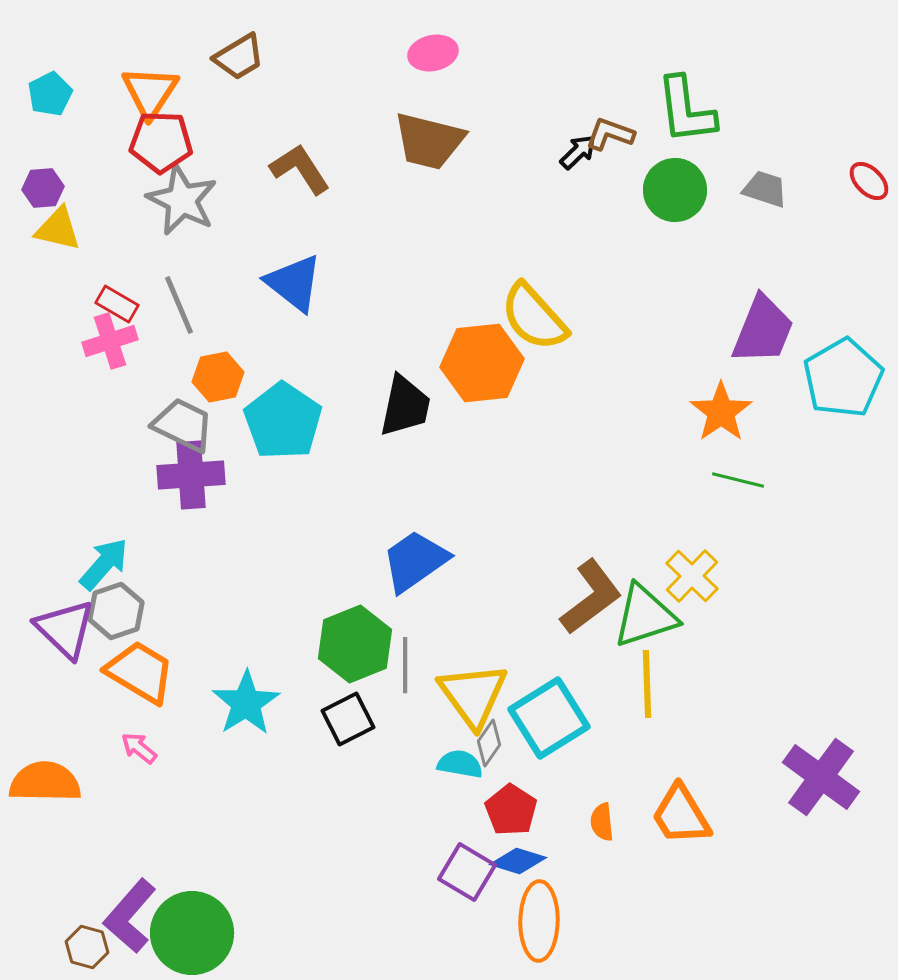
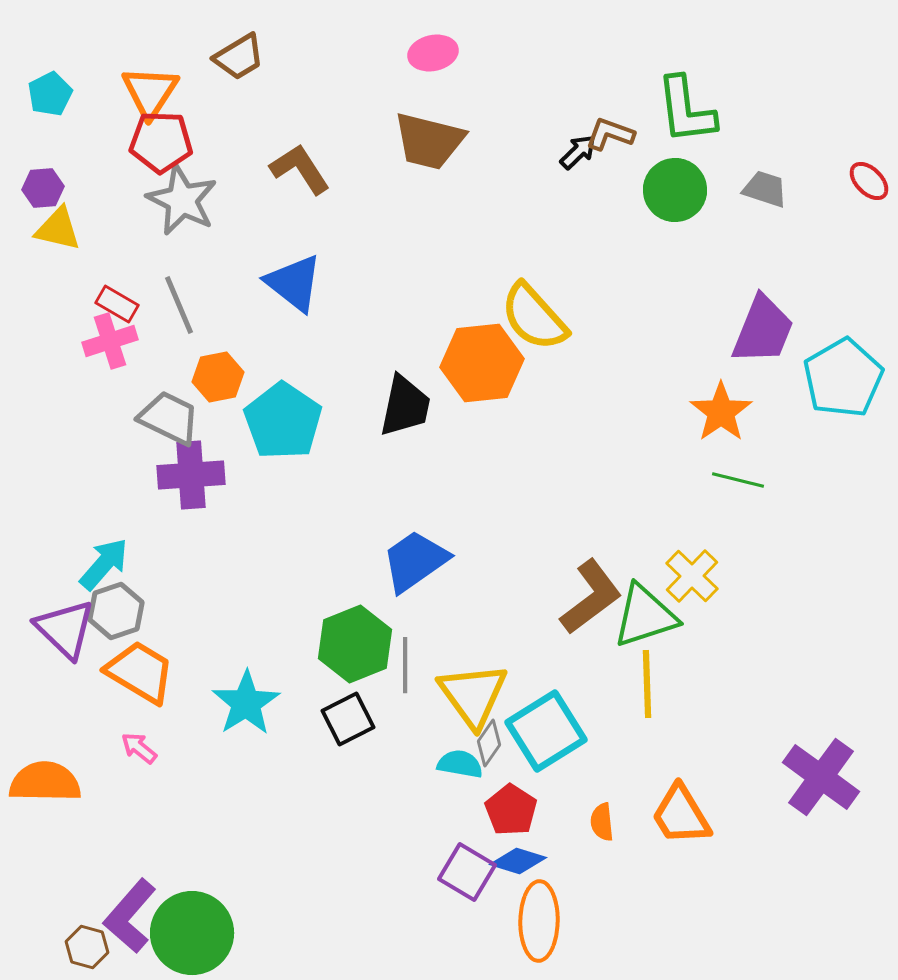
gray trapezoid at (183, 425): moved 14 px left, 7 px up
cyan square at (549, 718): moved 3 px left, 13 px down
